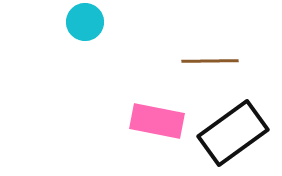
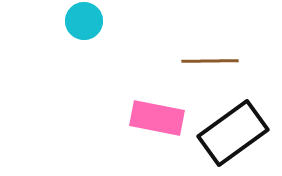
cyan circle: moved 1 px left, 1 px up
pink rectangle: moved 3 px up
